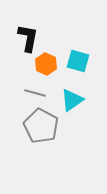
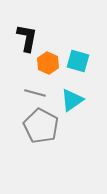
black L-shape: moved 1 px left
orange hexagon: moved 2 px right, 1 px up
